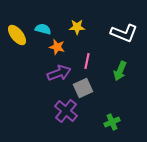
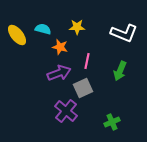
orange star: moved 3 px right
